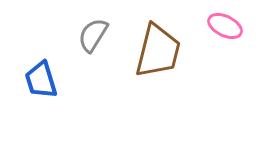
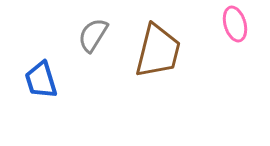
pink ellipse: moved 10 px right, 2 px up; rotated 48 degrees clockwise
